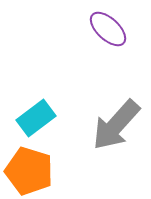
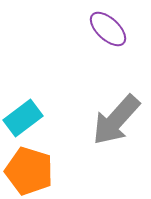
cyan rectangle: moved 13 px left
gray arrow: moved 5 px up
